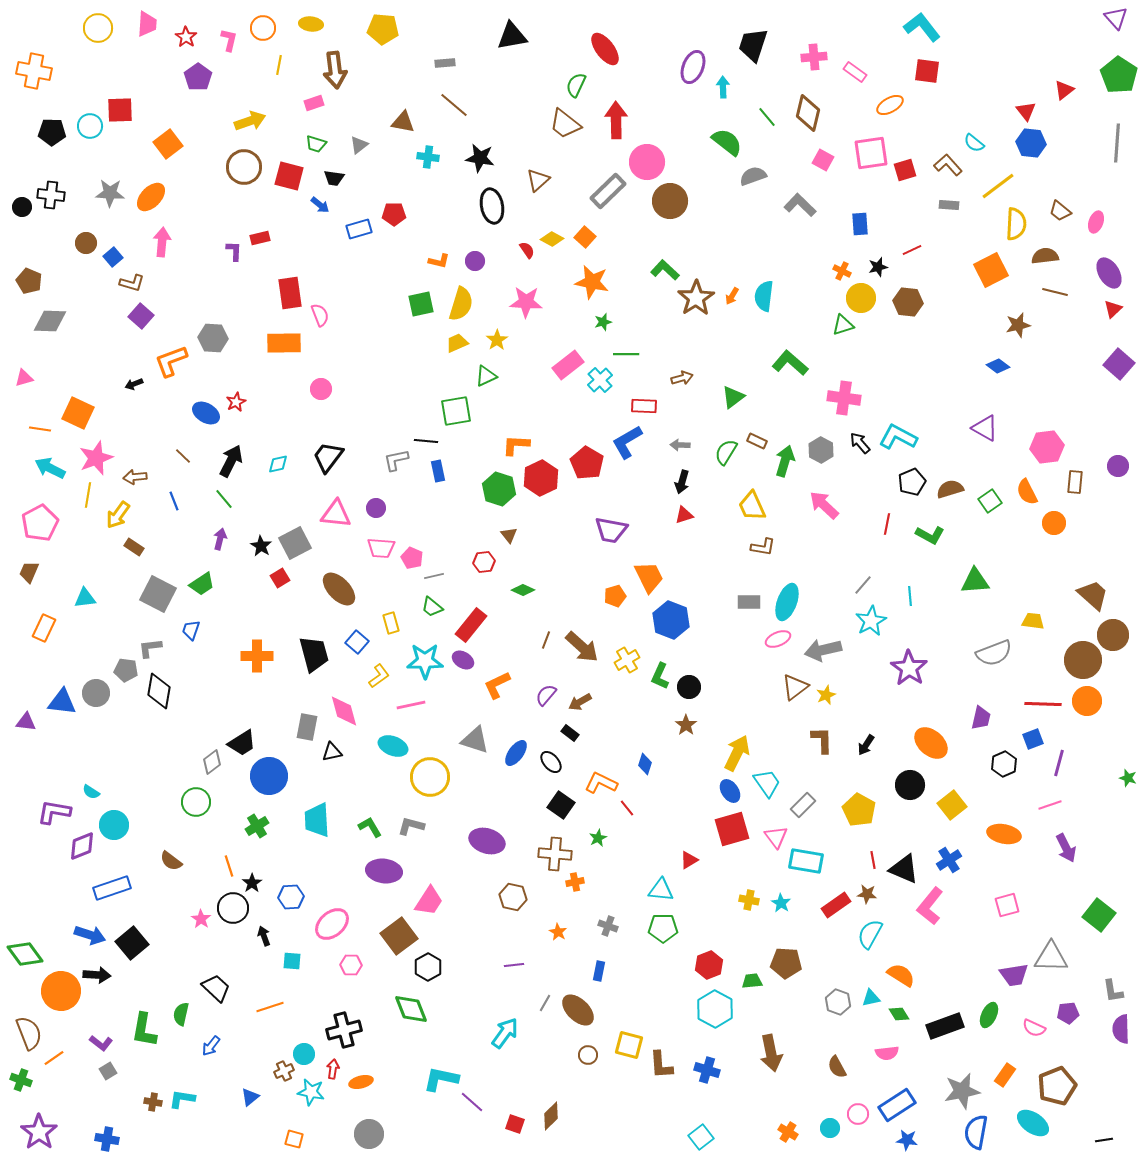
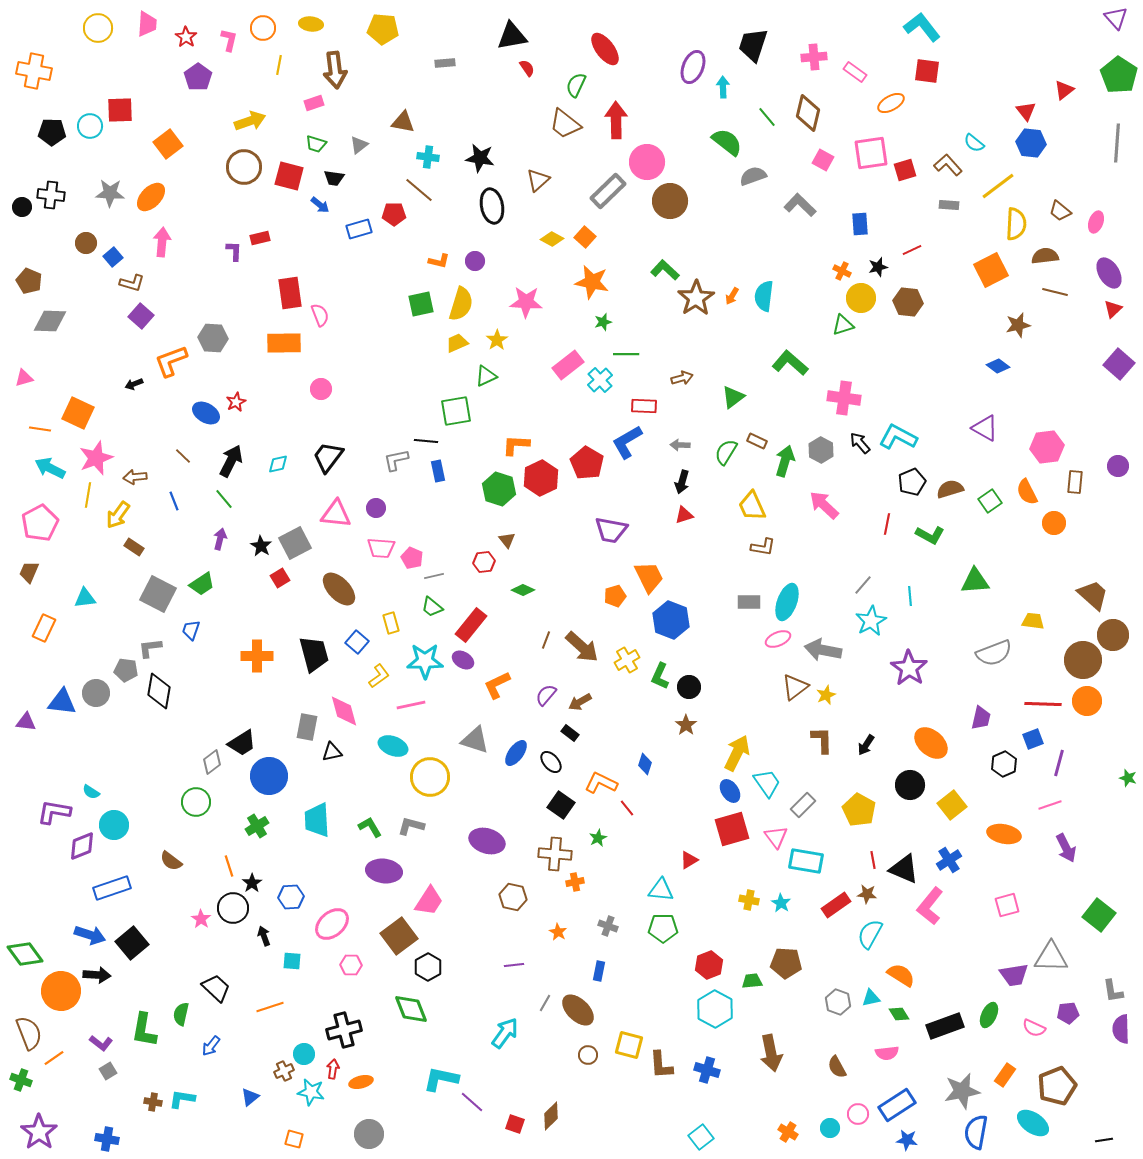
brown line at (454, 105): moved 35 px left, 85 px down
orange ellipse at (890, 105): moved 1 px right, 2 px up
red semicircle at (527, 250): moved 182 px up
brown triangle at (509, 535): moved 2 px left, 5 px down
gray arrow at (823, 650): rotated 24 degrees clockwise
